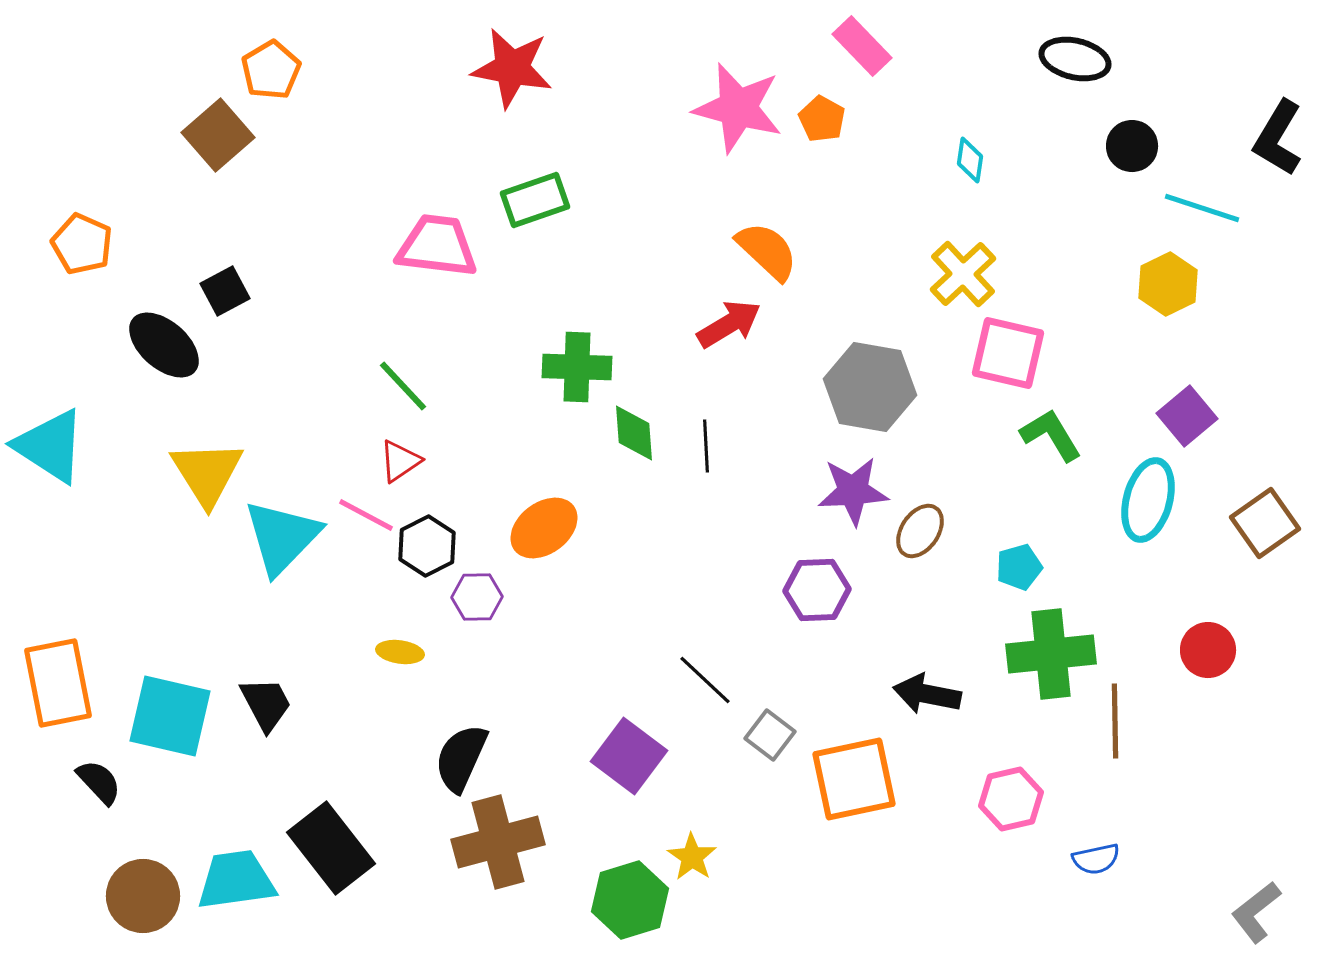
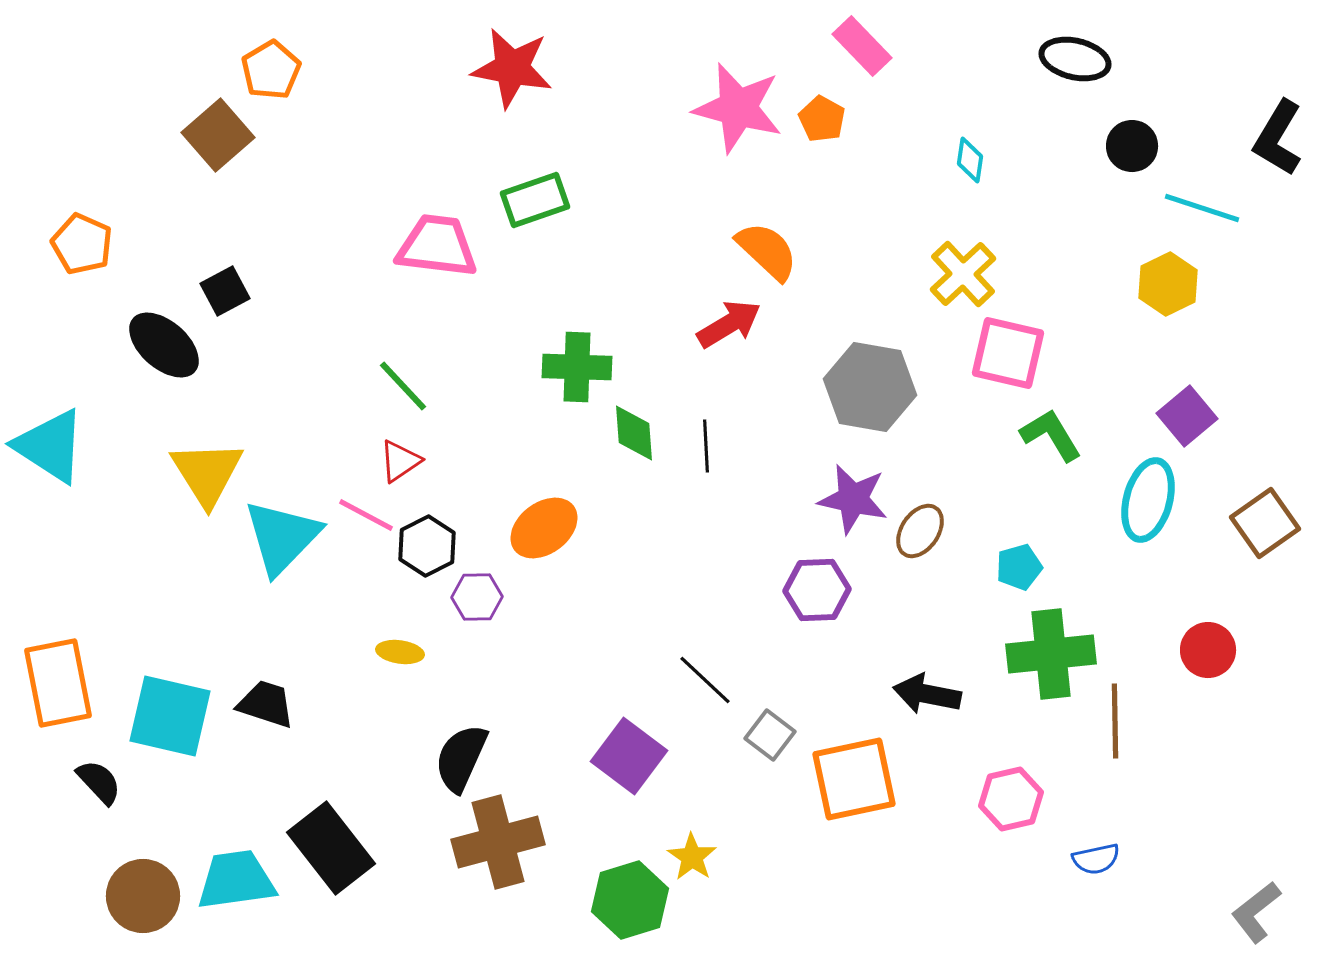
purple star at (853, 491): moved 8 px down; rotated 16 degrees clockwise
black trapezoid at (266, 704): rotated 44 degrees counterclockwise
